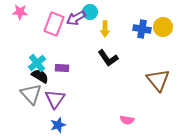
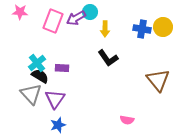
pink rectangle: moved 1 px left, 3 px up
